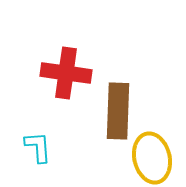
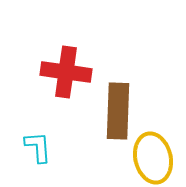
red cross: moved 1 px up
yellow ellipse: moved 1 px right
